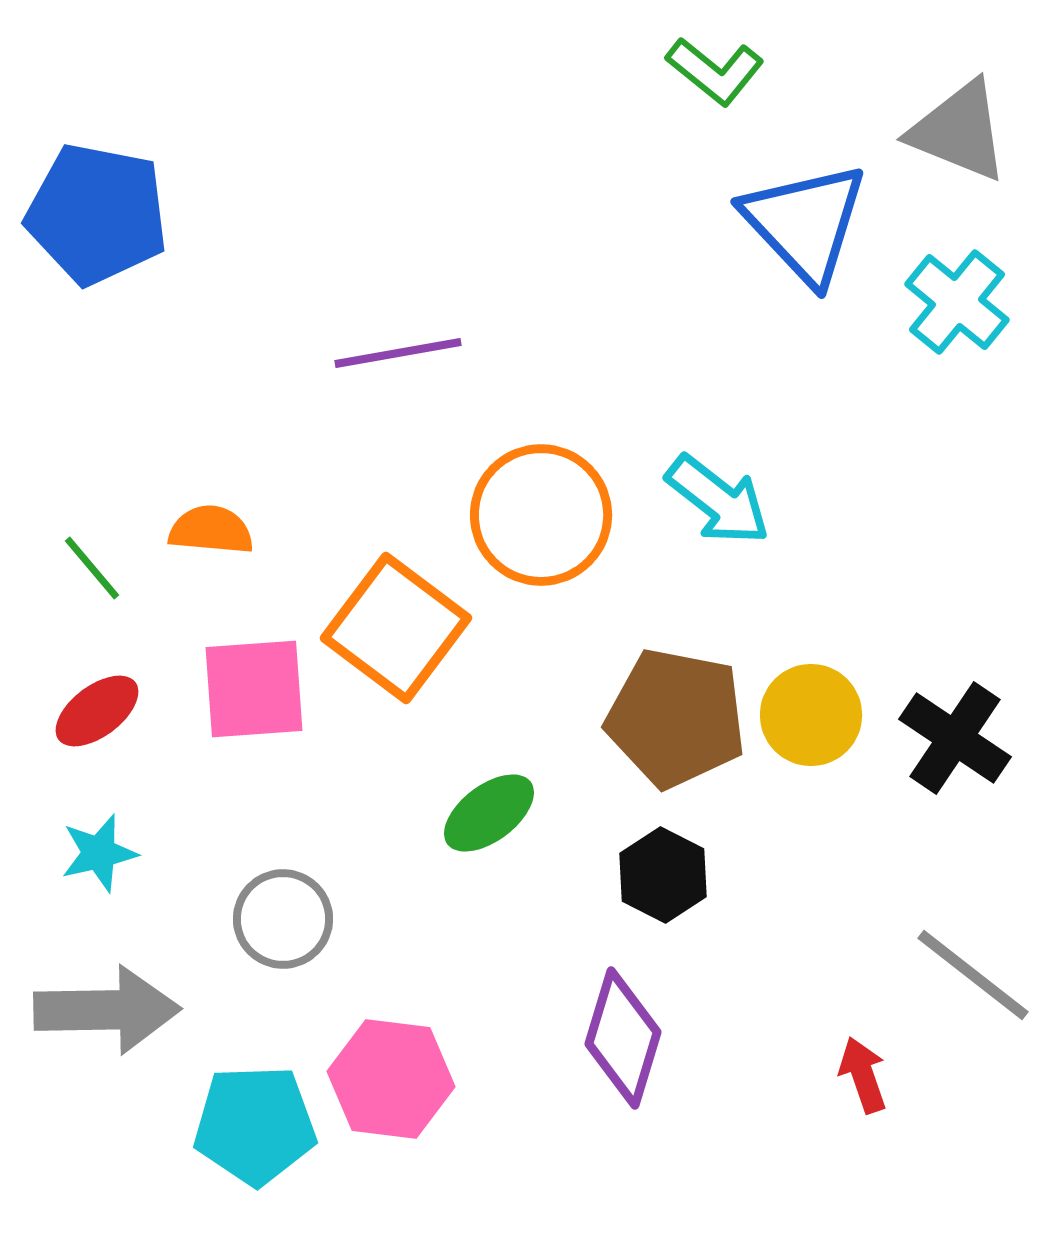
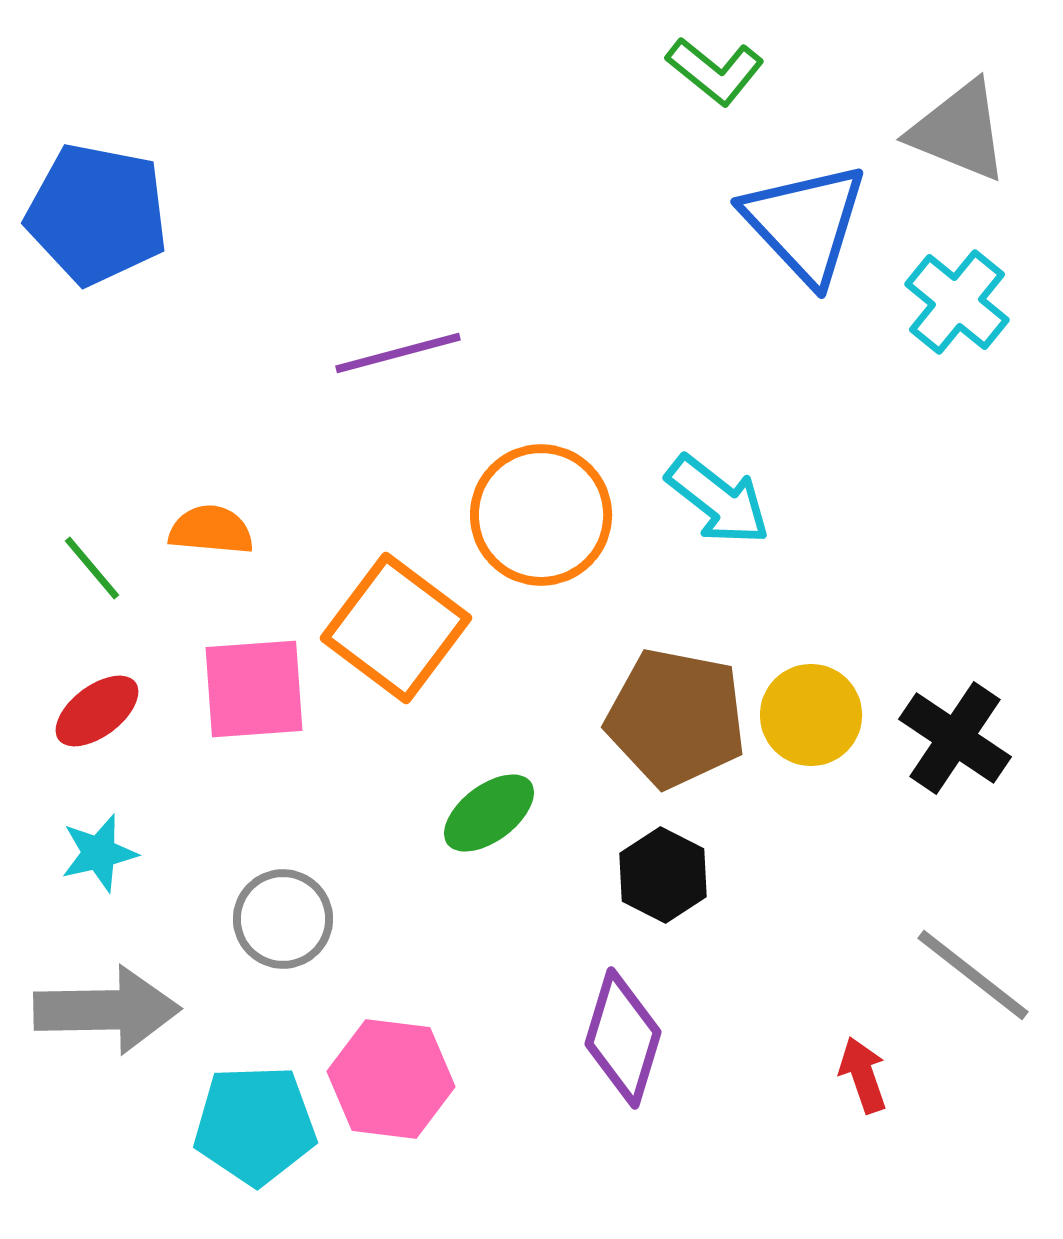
purple line: rotated 5 degrees counterclockwise
